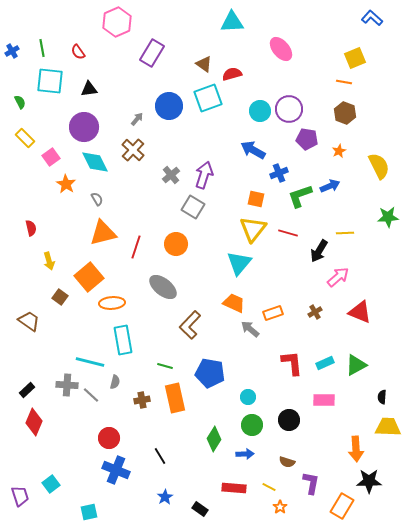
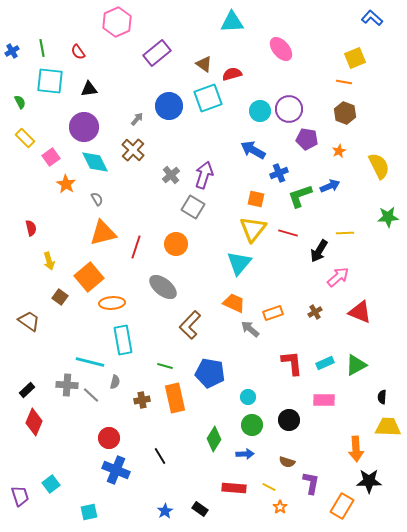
purple rectangle at (152, 53): moved 5 px right; rotated 20 degrees clockwise
blue star at (165, 497): moved 14 px down
